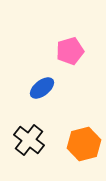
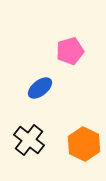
blue ellipse: moved 2 px left
orange hexagon: rotated 20 degrees counterclockwise
